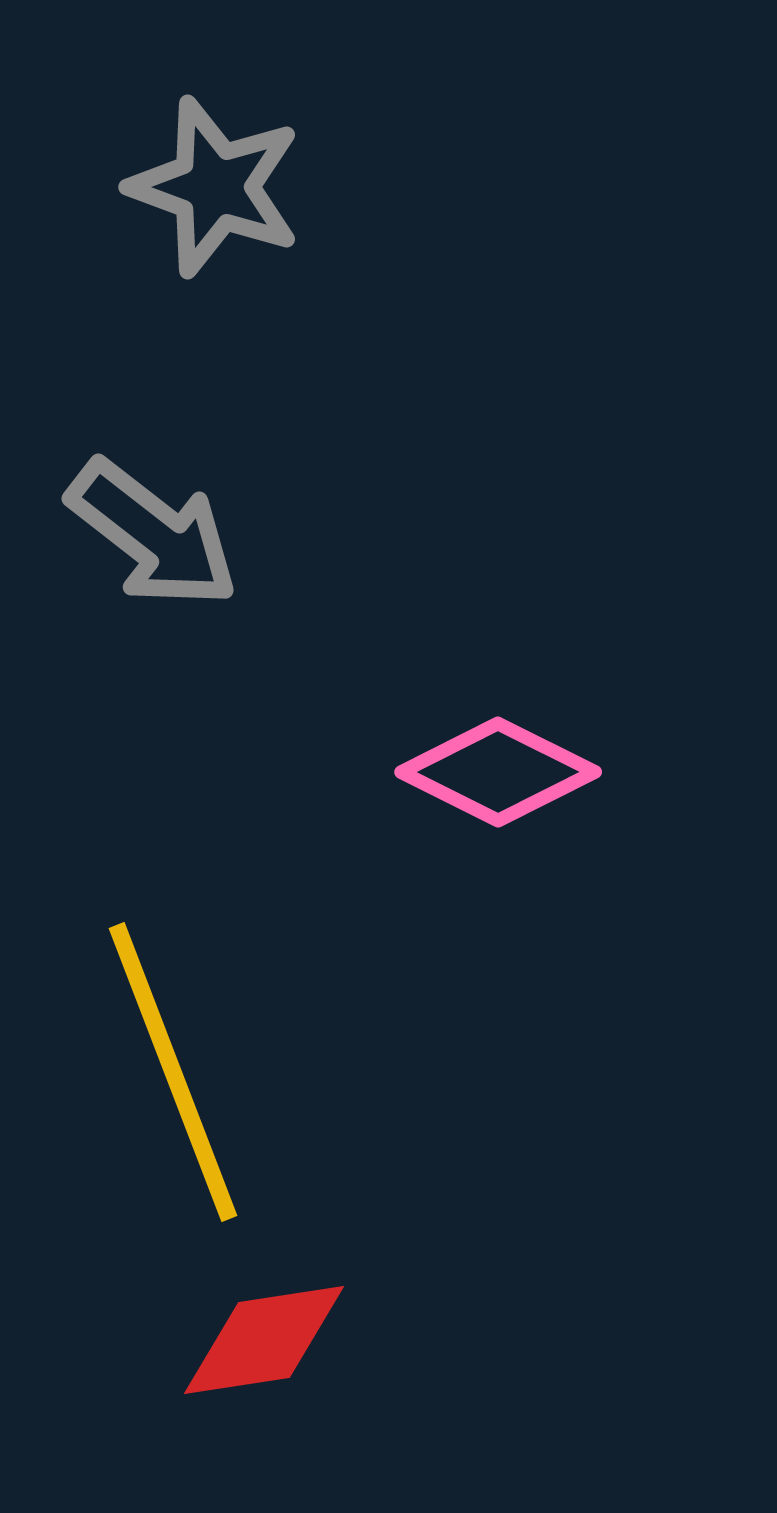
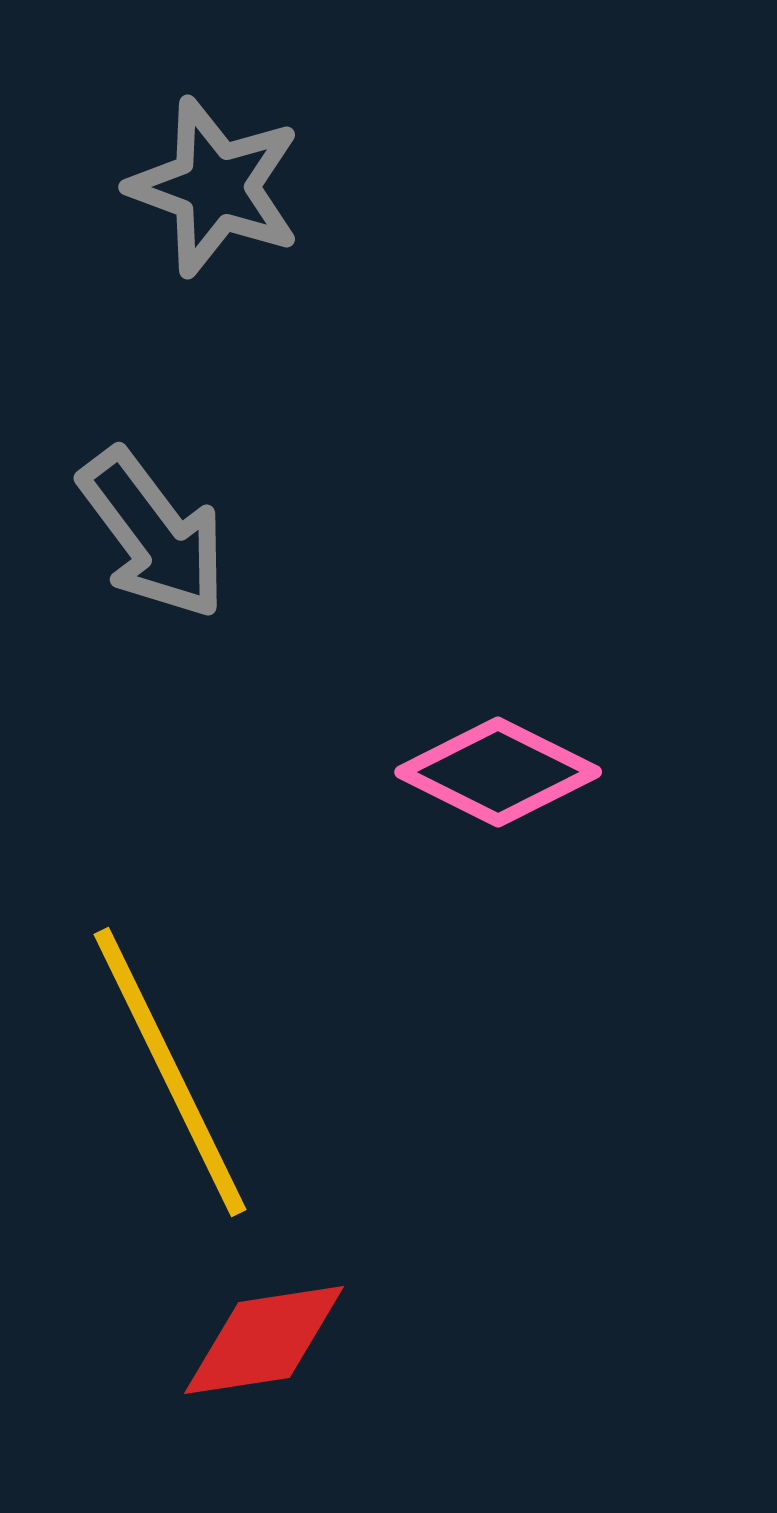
gray arrow: rotated 15 degrees clockwise
yellow line: moved 3 px left; rotated 5 degrees counterclockwise
